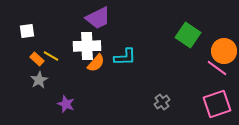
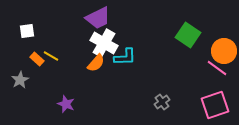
white cross: moved 17 px right, 3 px up; rotated 32 degrees clockwise
gray star: moved 19 px left
pink square: moved 2 px left, 1 px down
